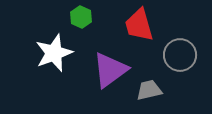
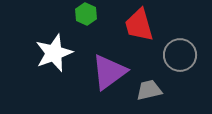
green hexagon: moved 5 px right, 3 px up
purple triangle: moved 1 px left, 2 px down
